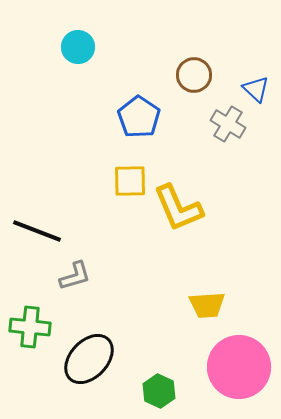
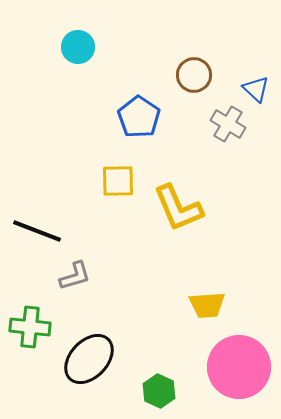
yellow square: moved 12 px left
